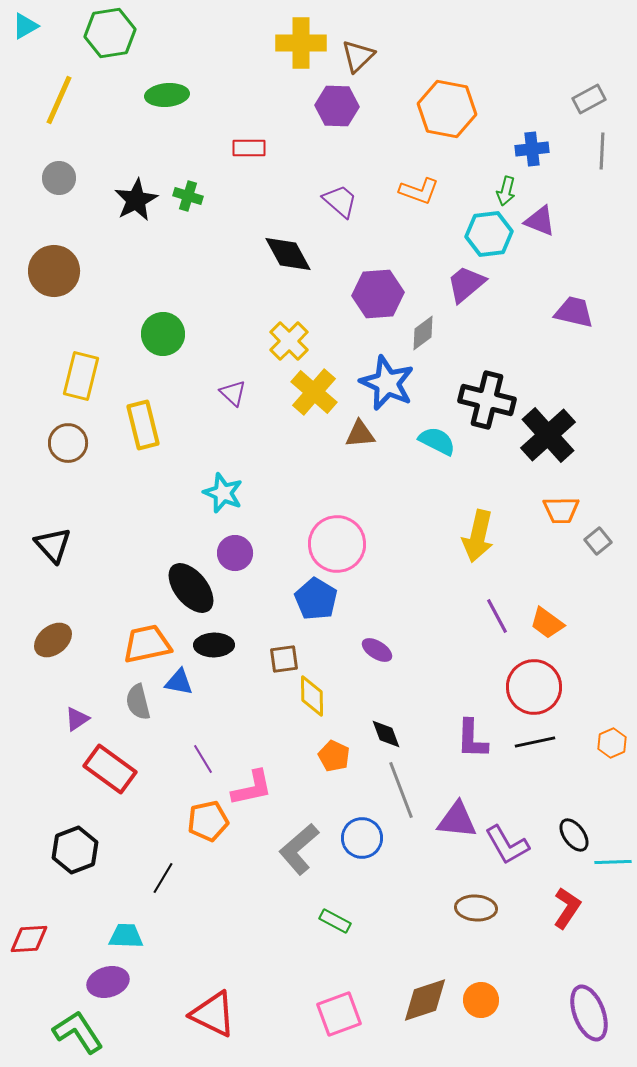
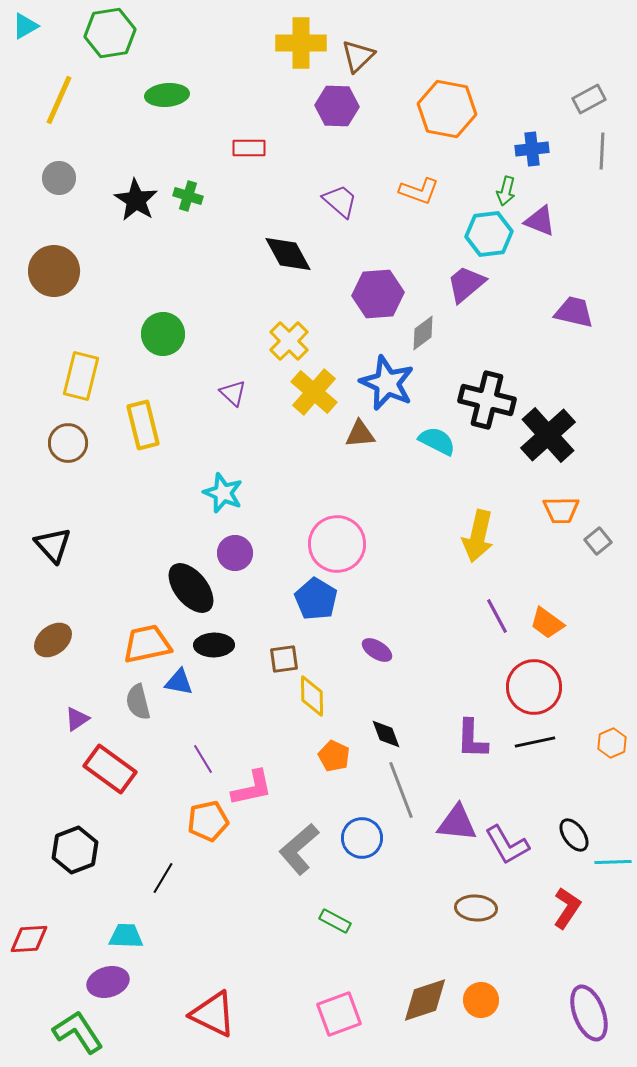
black star at (136, 200): rotated 12 degrees counterclockwise
purple triangle at (457, 820): moved 3 px down
